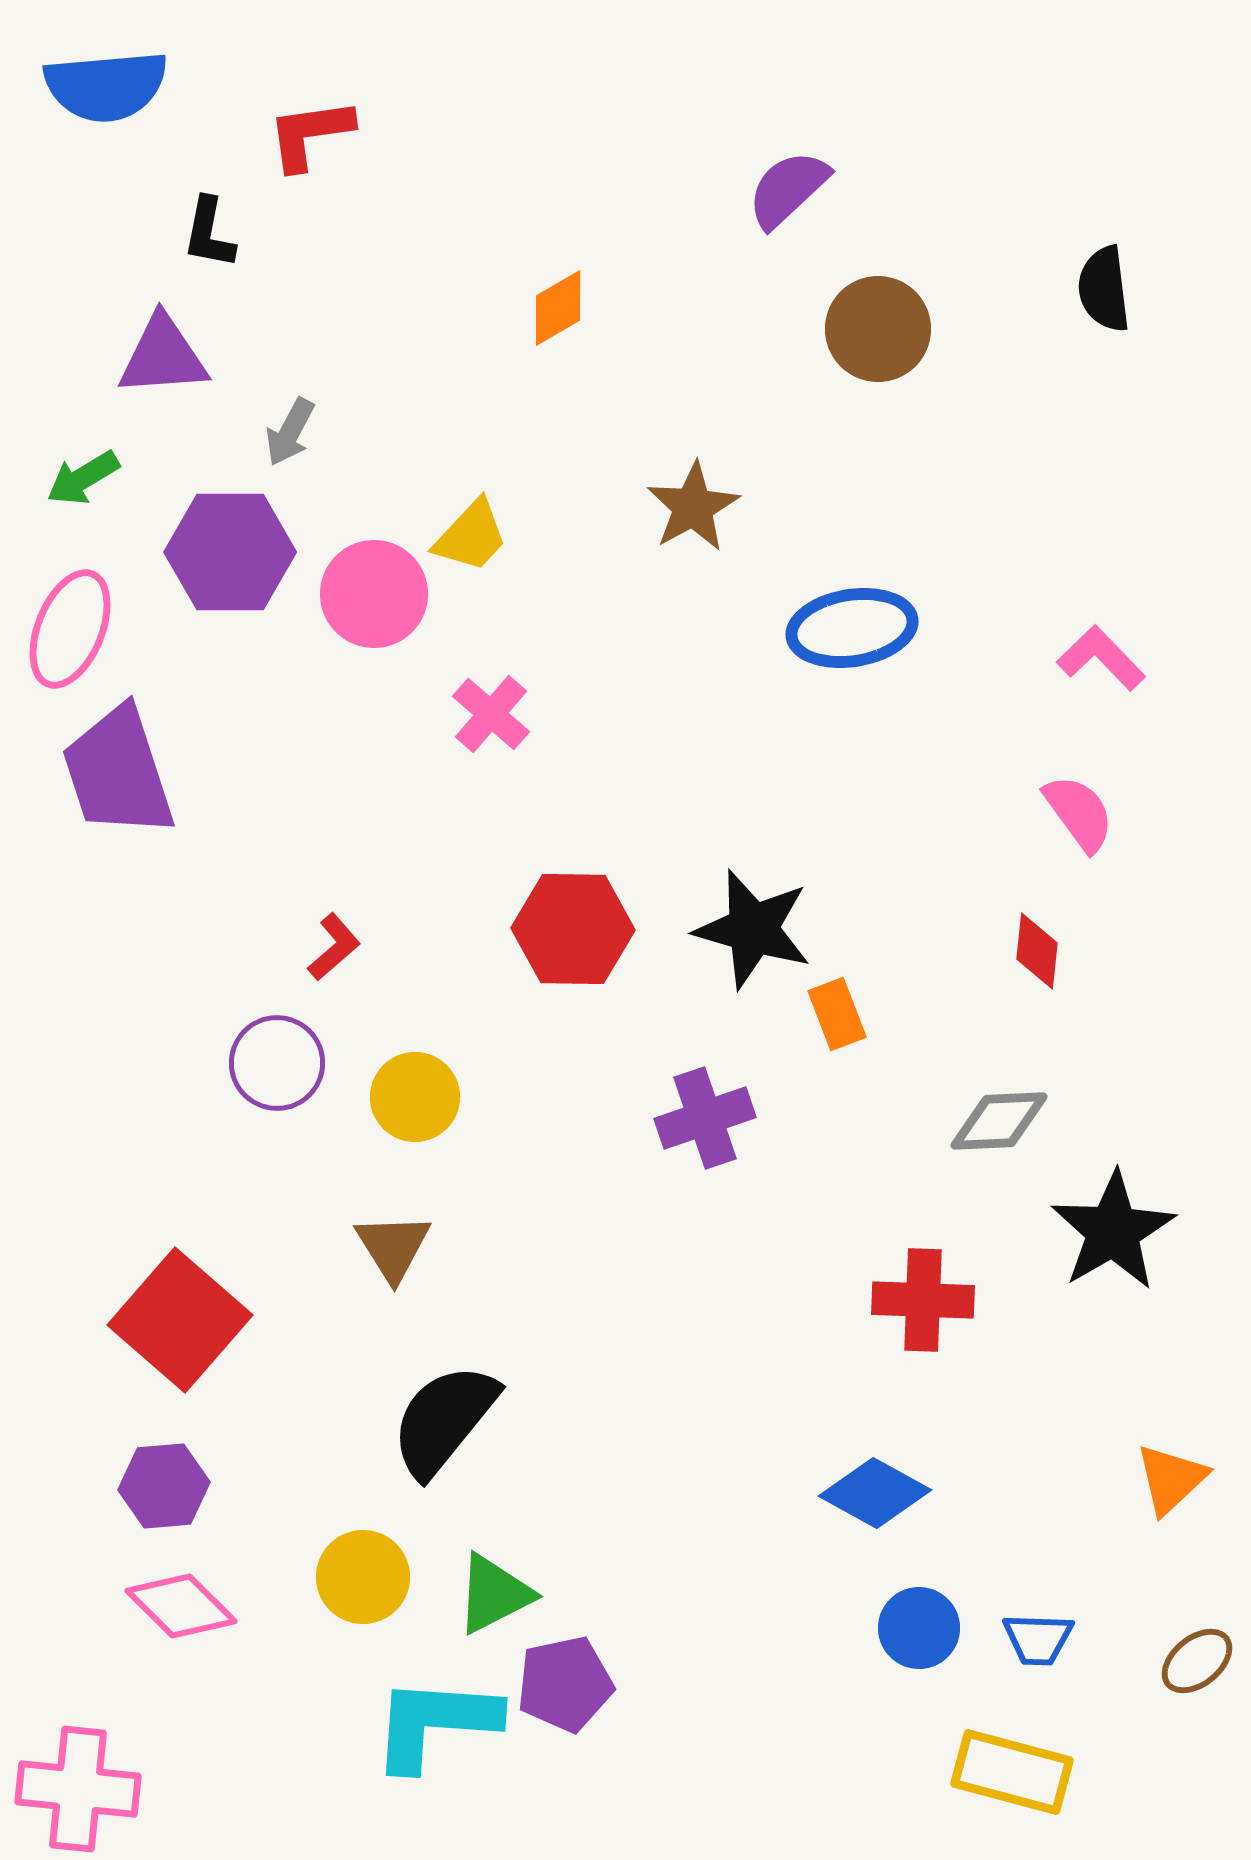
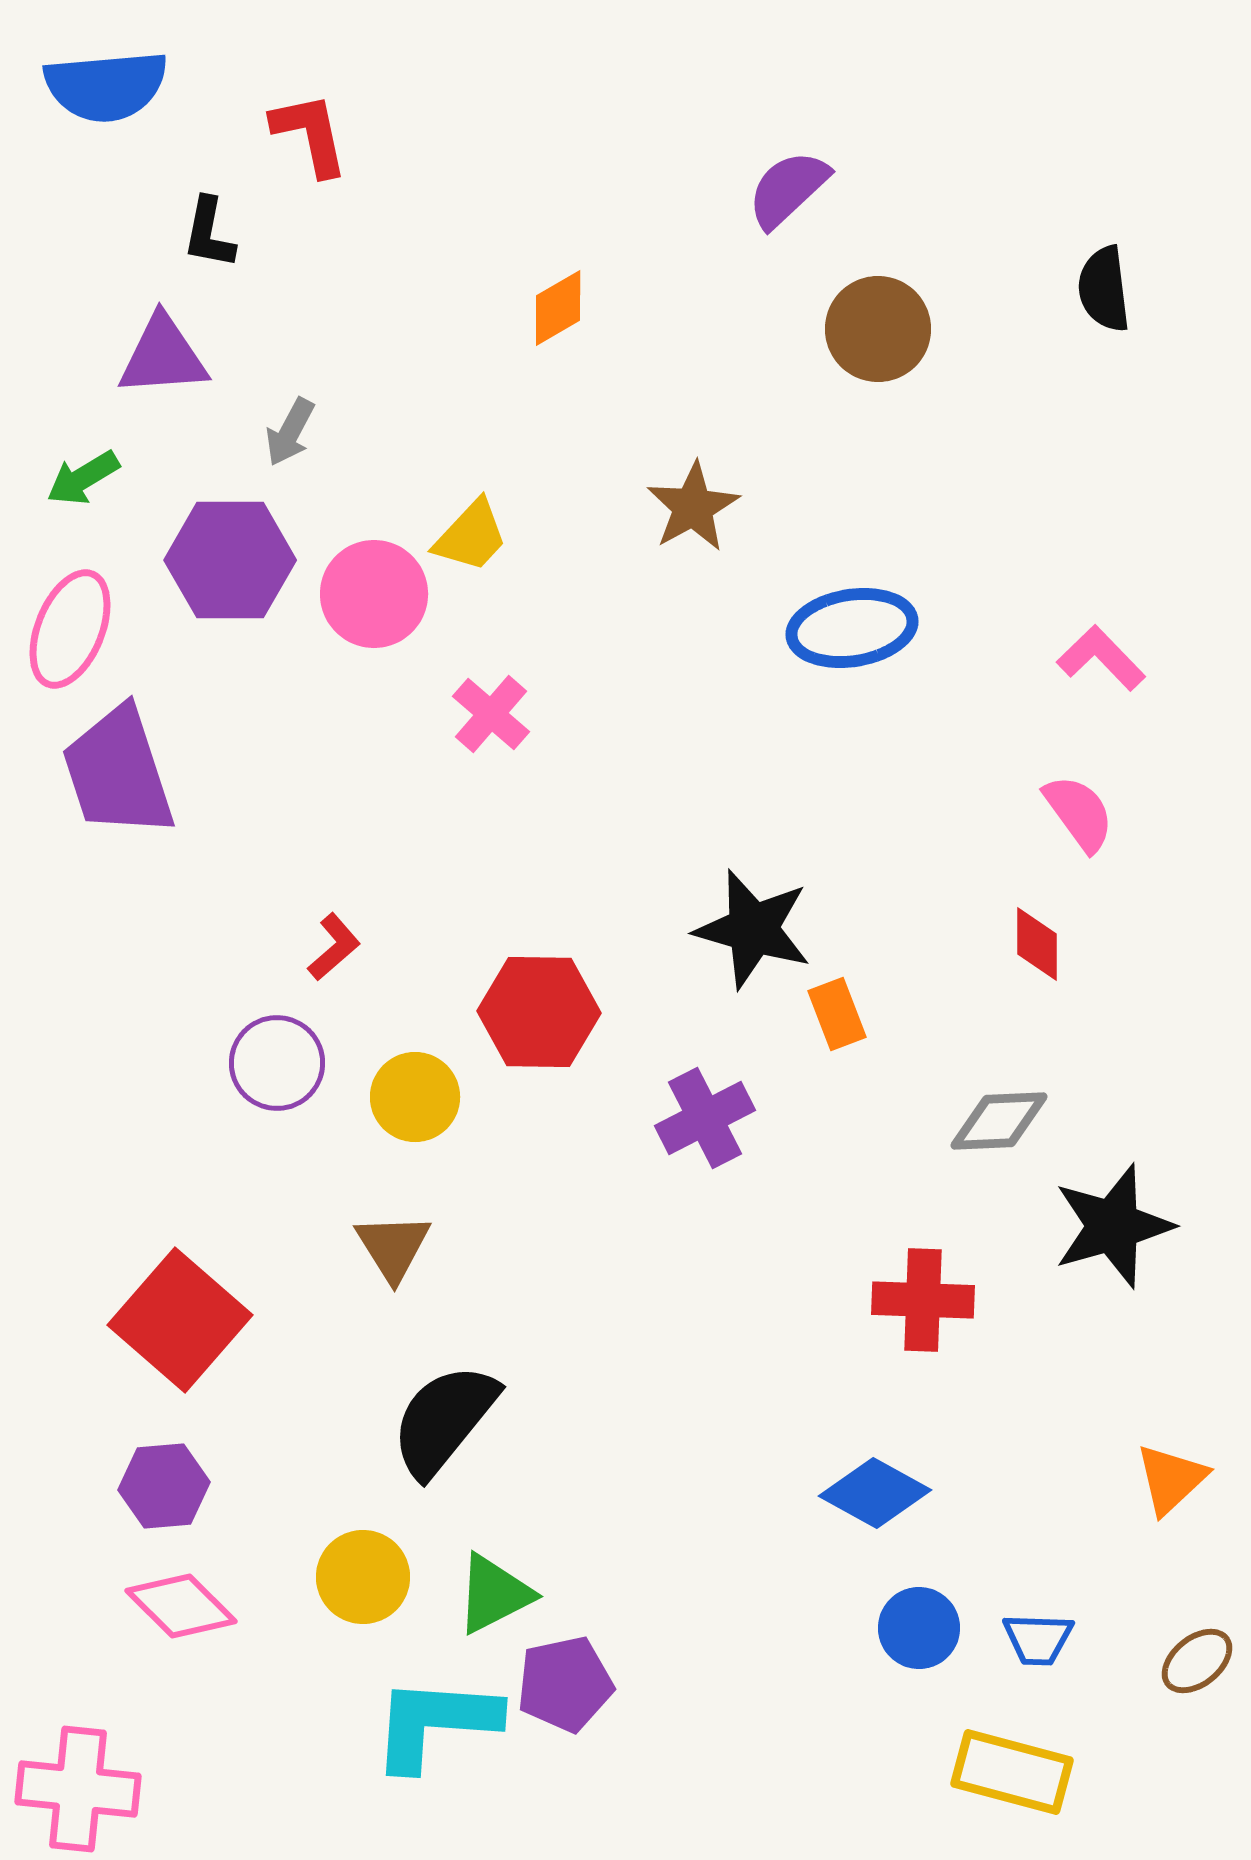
red L-shape at (310, 134): rotated 86 degrees clockwise
purple hexagon at (230, 552): moved 8 px down
red hexagon at (573, 929): moved 34 px left, 83 px down
red diamond at (1037, 951): moved 7 px up; rotated 6 degrees counterclockwise
purple cross at (705, 1118): rotated 8 degrees counterclockwise
black star at (1113, 1231): moved 5 px up; rotated 14 degrees clockwise
